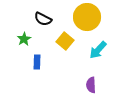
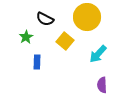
black semicircle: moved 2 px right
green star: moved 2 px right, 2 px up
cyan arrow: moved 4 px down
purple semicircle: moved 11 px right
